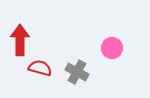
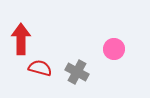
red arrow: moved 1 px right, 1 px up
pink circle: moved 2 px right, 1 px down
